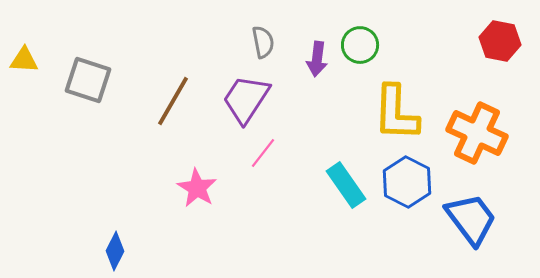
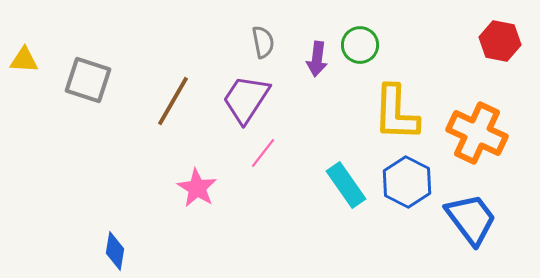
blue diamond: rotated 18 degrees counterclockwise
